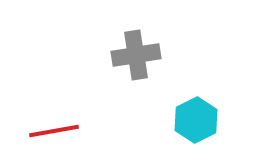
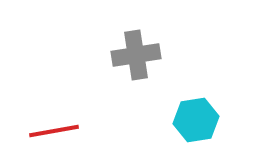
cyan hexagon: rotated 18 degrees clockwise
